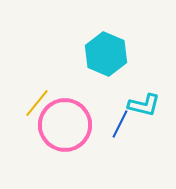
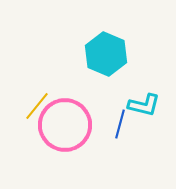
yellow line: moved 3 px down
blue line: rotated 12 degrees counterclockwise
